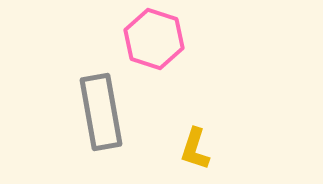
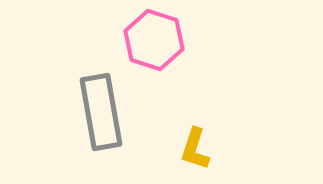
pink hexagon: moved 1 px down
